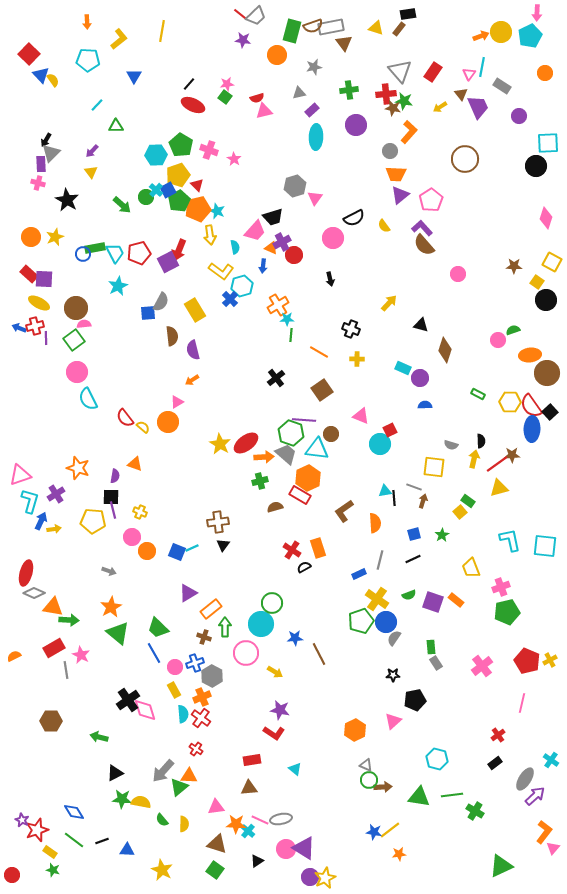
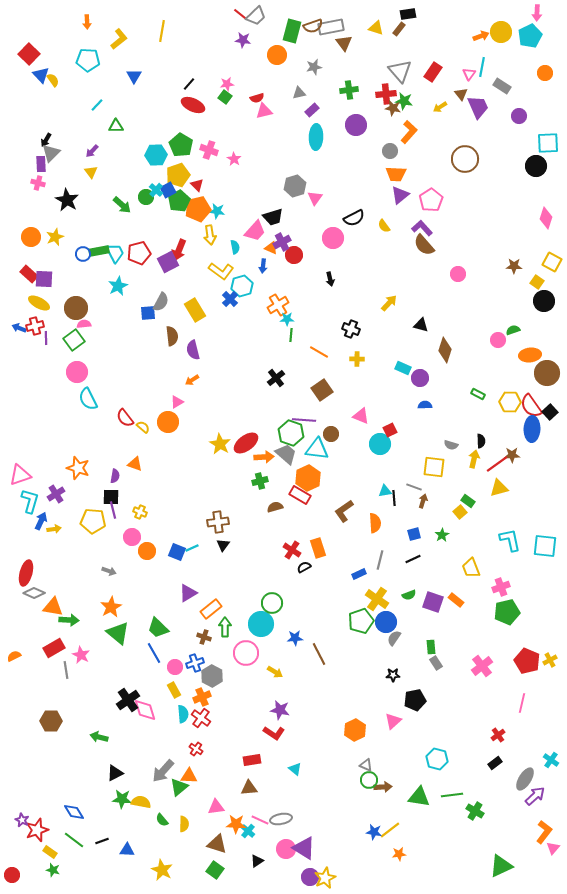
cyan star at (217, 211): rotated 14 degrees counterclockwise
green rectangle at (95, 248): moved 4 px right, 3 px down
black circle at (546, 300): moved 2 px left, 1 px down
